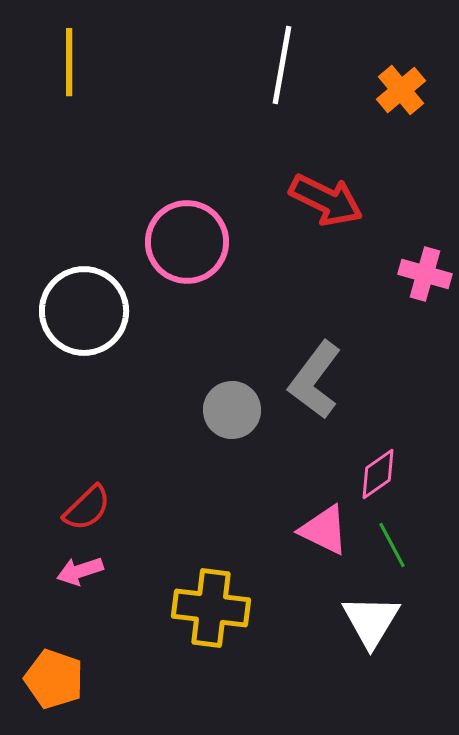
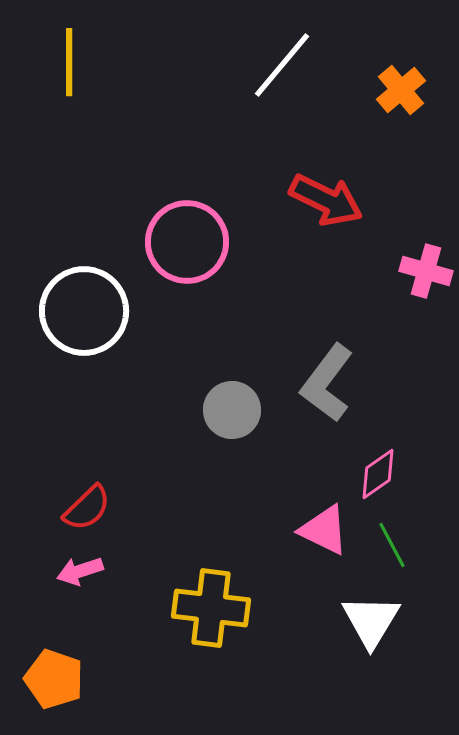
white line: rotated 30 degrees clockwise
pink cross: moved 1 px right, 3 px up
gray L-shape: moved 12 px right, 3 px down
